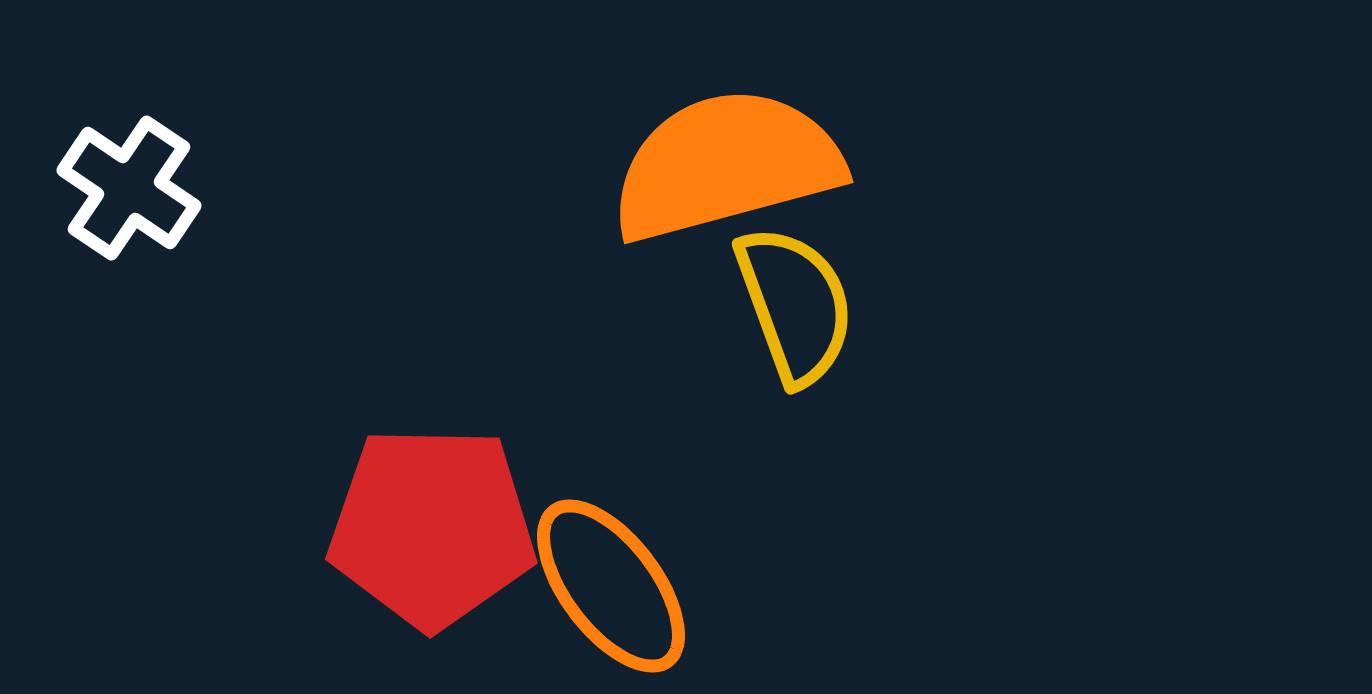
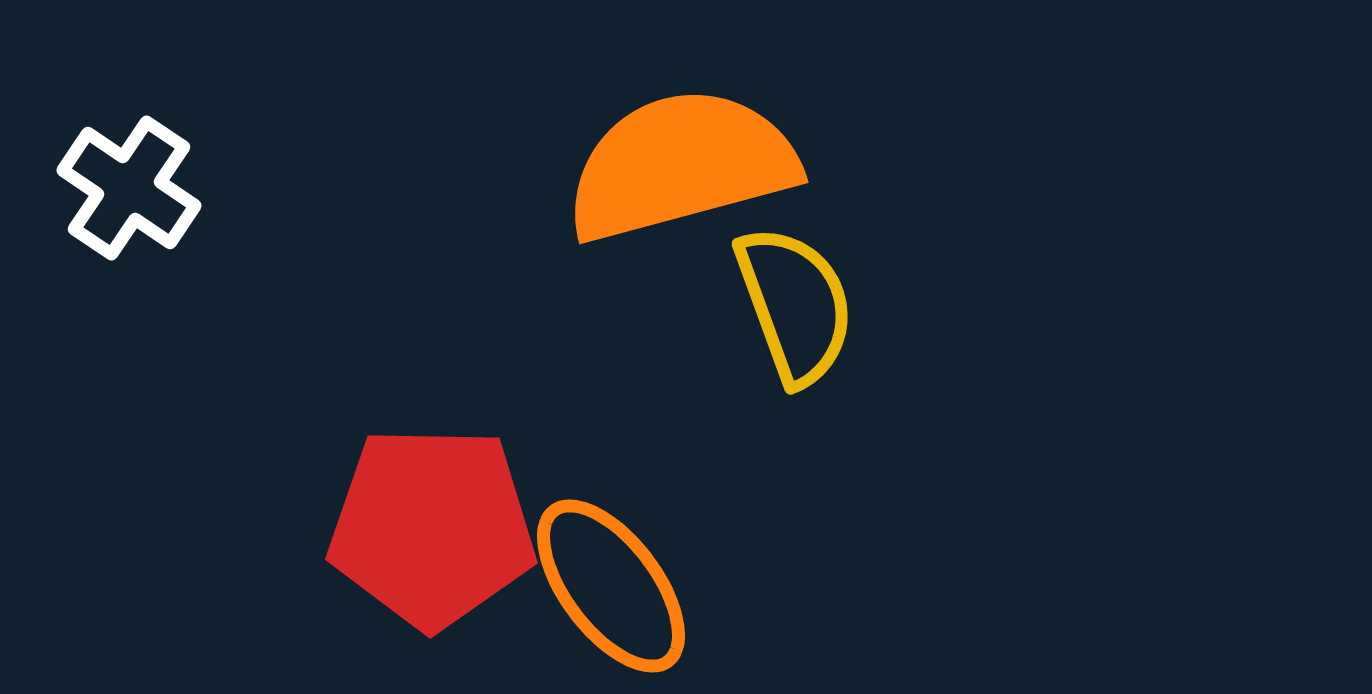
orange semicircle: moved 45 px left
